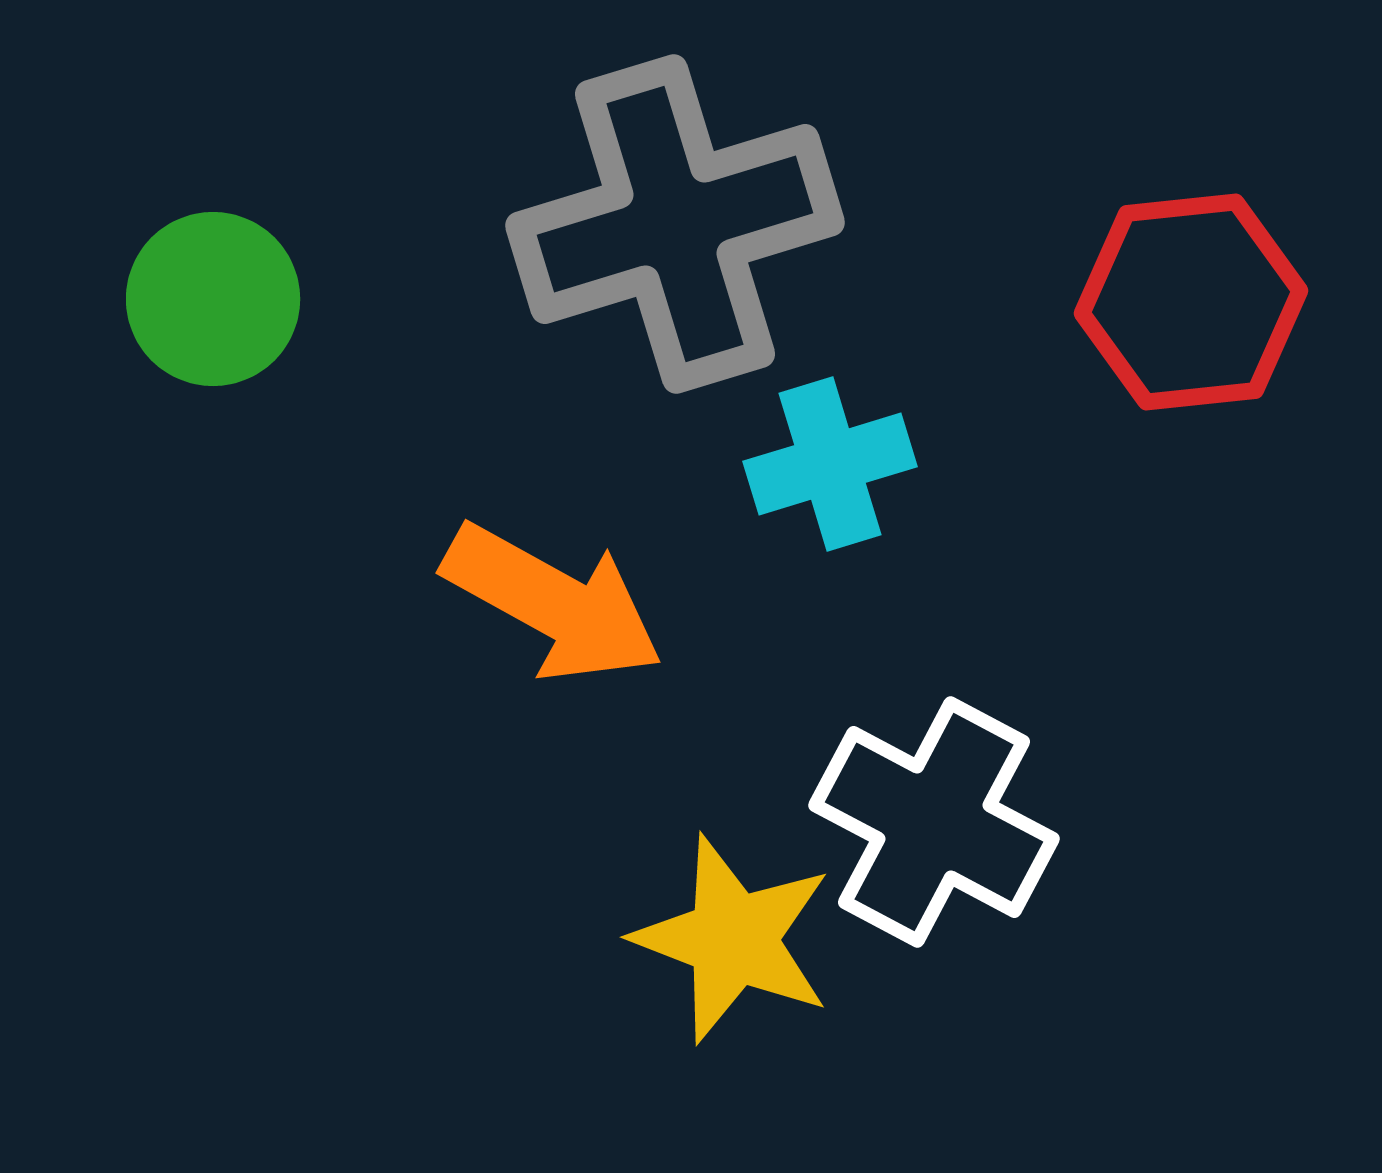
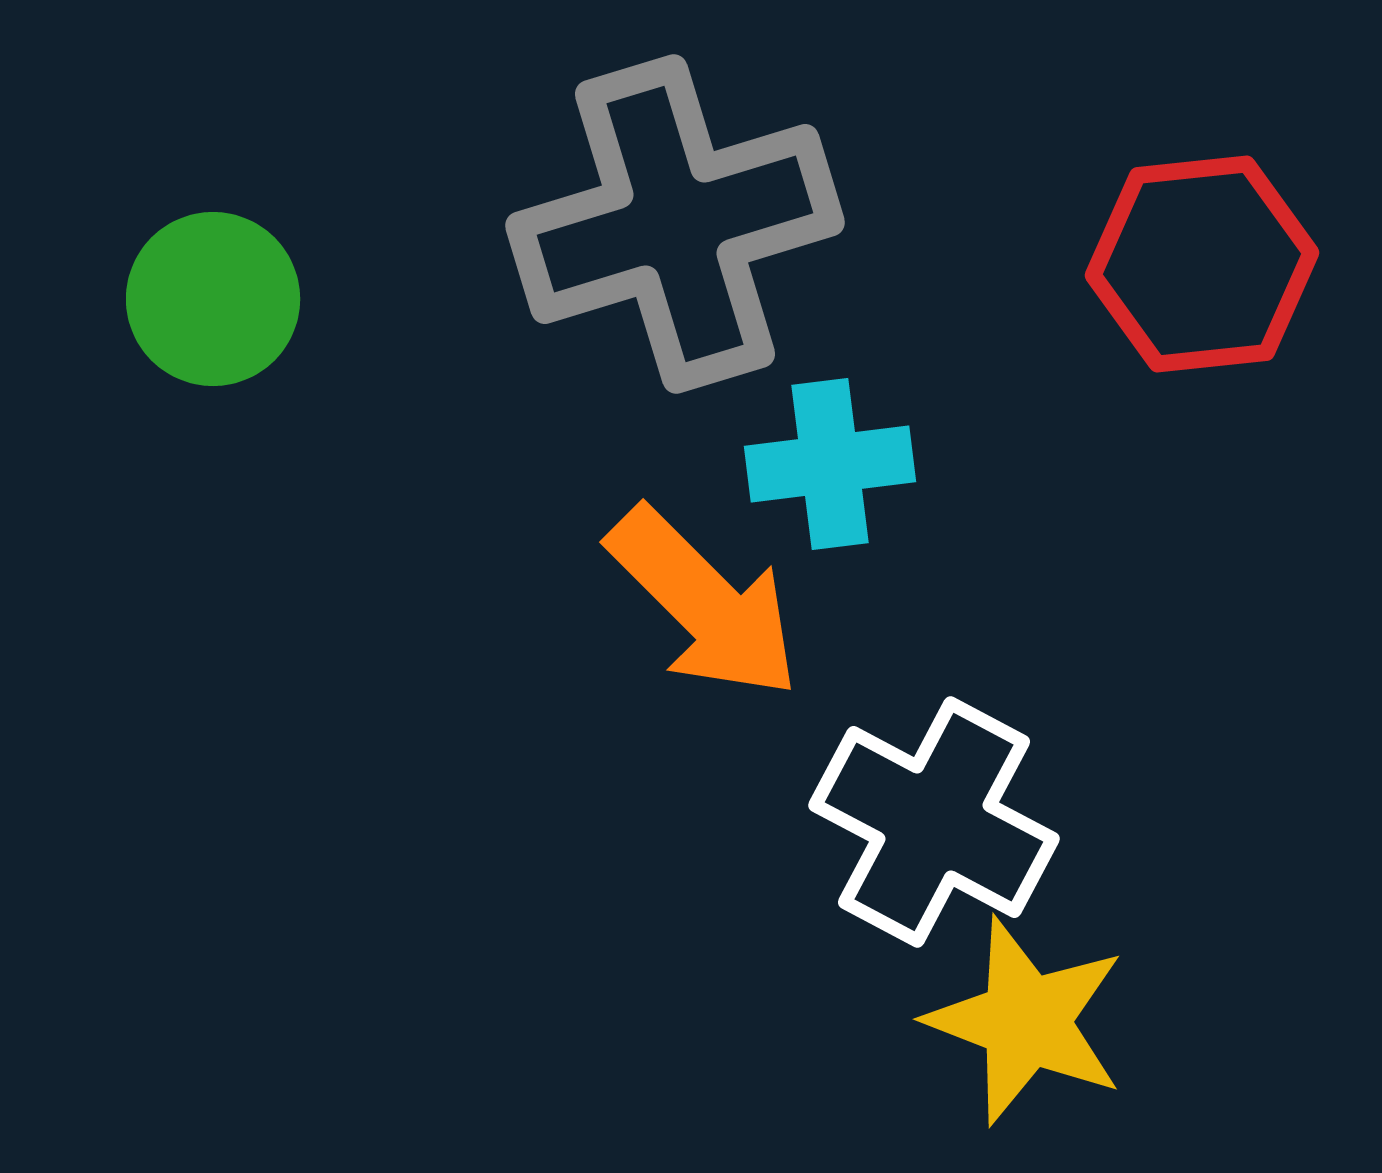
red hexagon: moved 11 px right, 38 px up
cyan cross: rotated 10 degrees clockwise
orange arrow: moved 151 px right; rotated 16 degrees clockwise
yellow star: moved 293 px right, 82 px down
